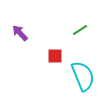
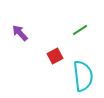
red square: rotated 28 degrees counterclockwise
cyan semicircle: rotated 16 degrees clockwise
